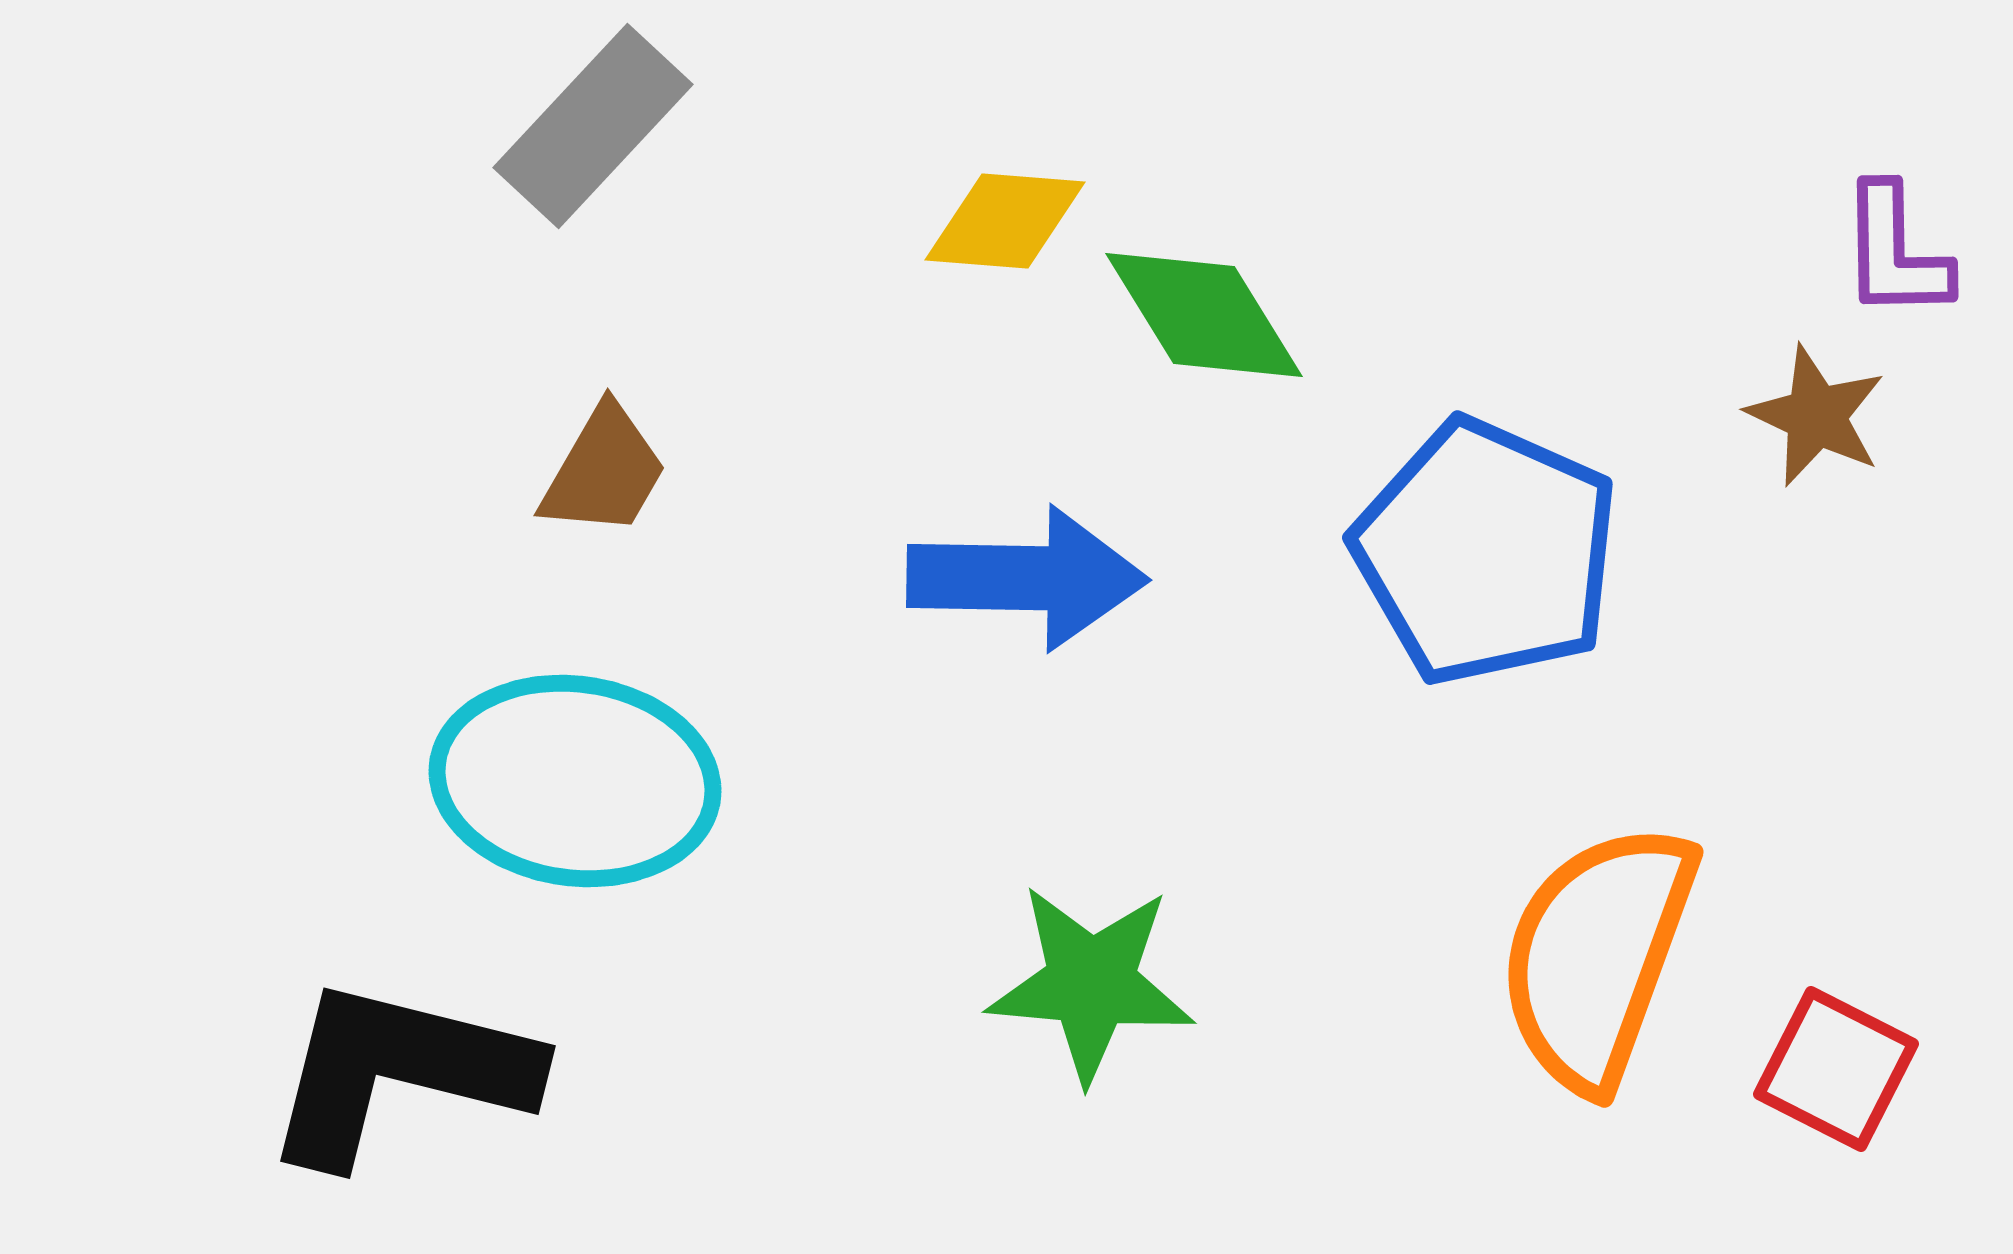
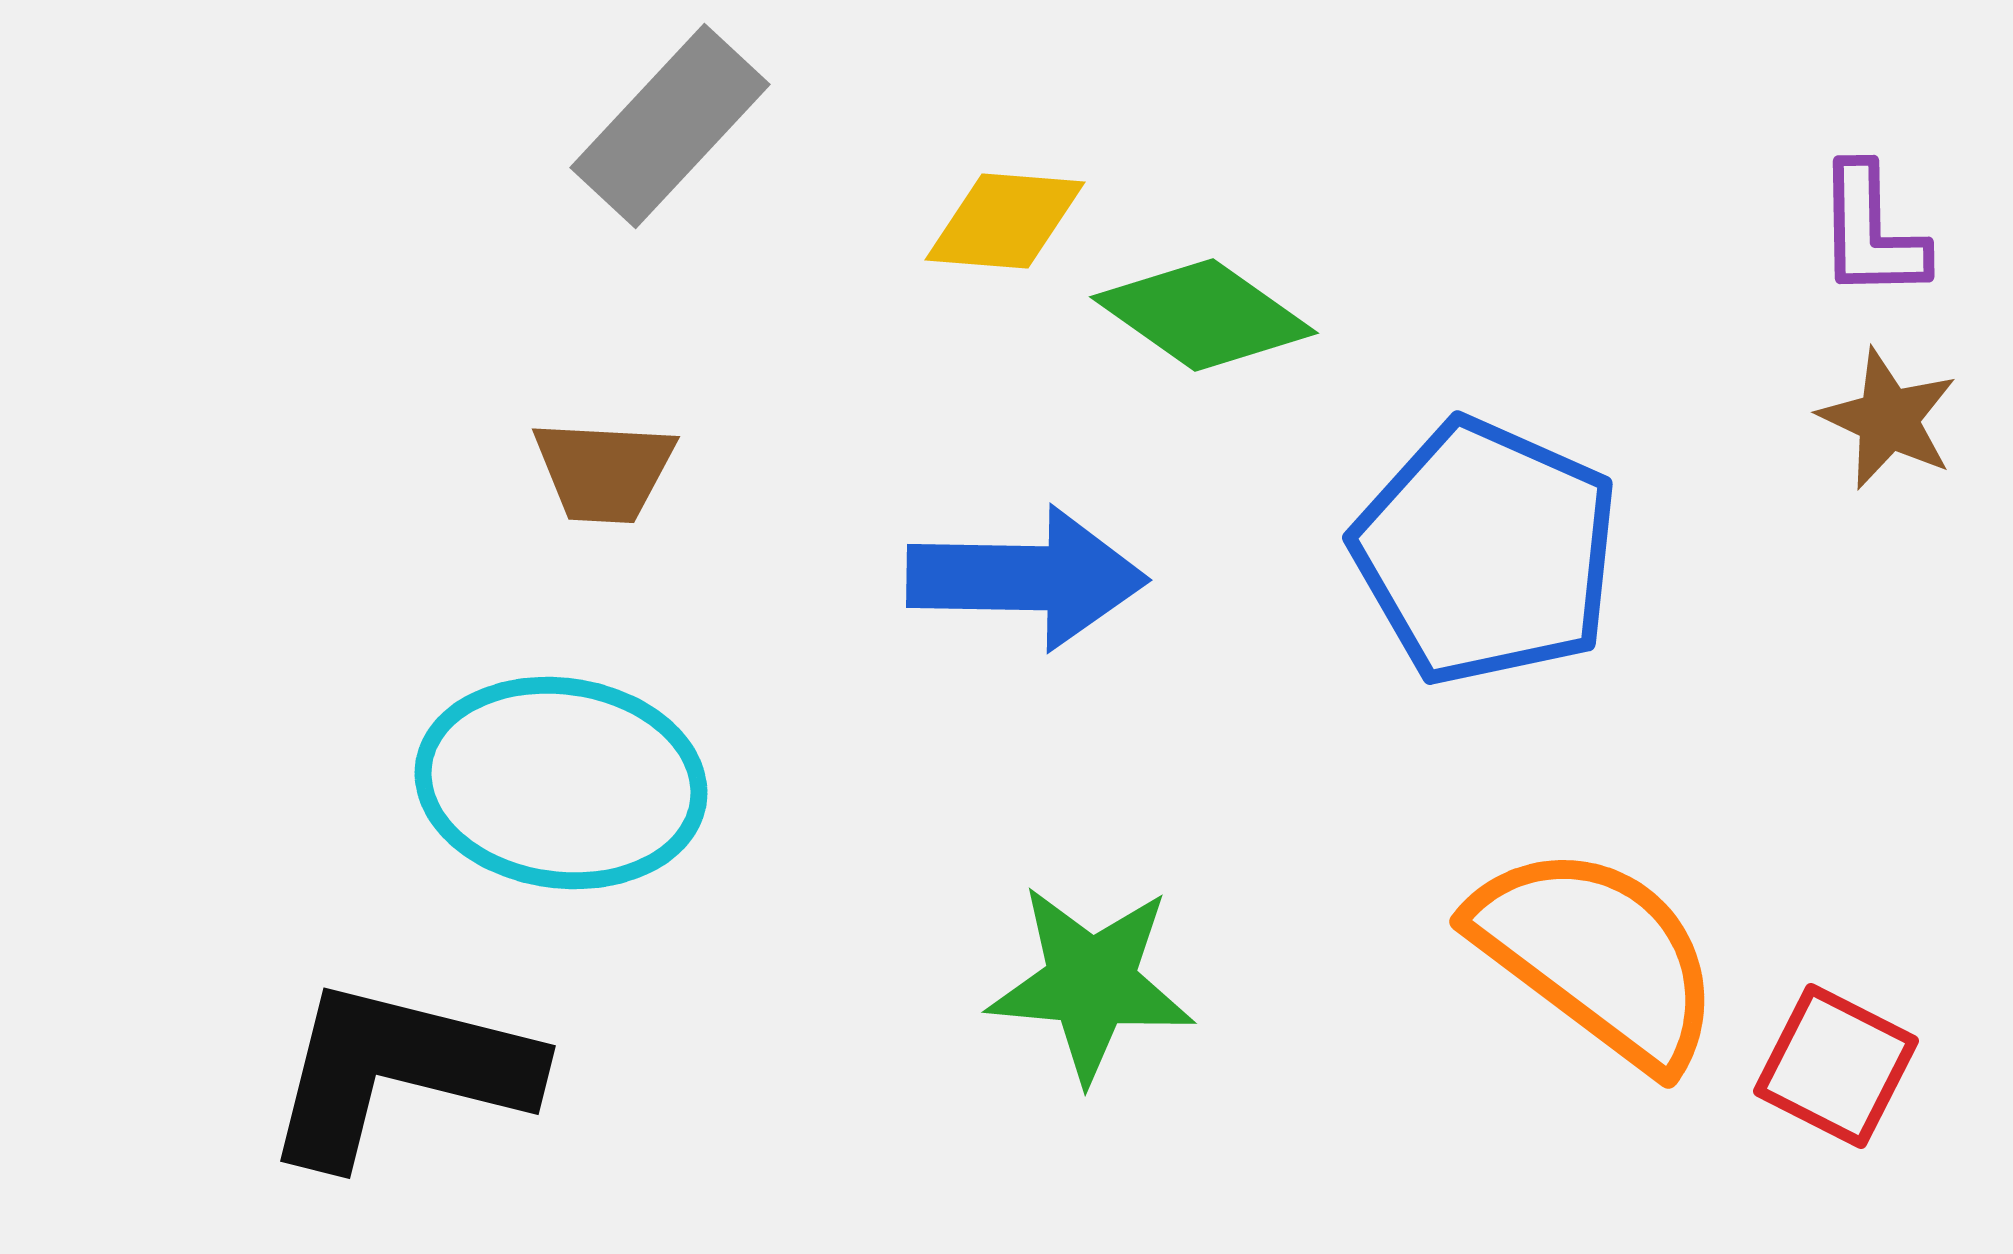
gray rectangle: moved 77 px right
purple L-shape: moved 24 px left, 20 px up
green diamond: rotated 23 degrees counterclockwise
brown star: moved 72 px right, 3 px down
brown trapezoid: rotated 63 degrees clockwise
cyan ellipse: moved 14 px left, 2 px down
orange semicircle: rotated 107 degrees clockwise
red square: moved 3 px up
